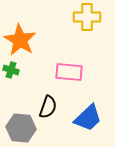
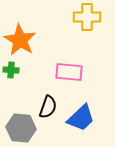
green cross: rotated 14 degrees counterclockwise
blue trapezoid: moved 7 px left
